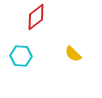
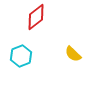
cyan hexagon: rotated 25 degrees counterclockwise
